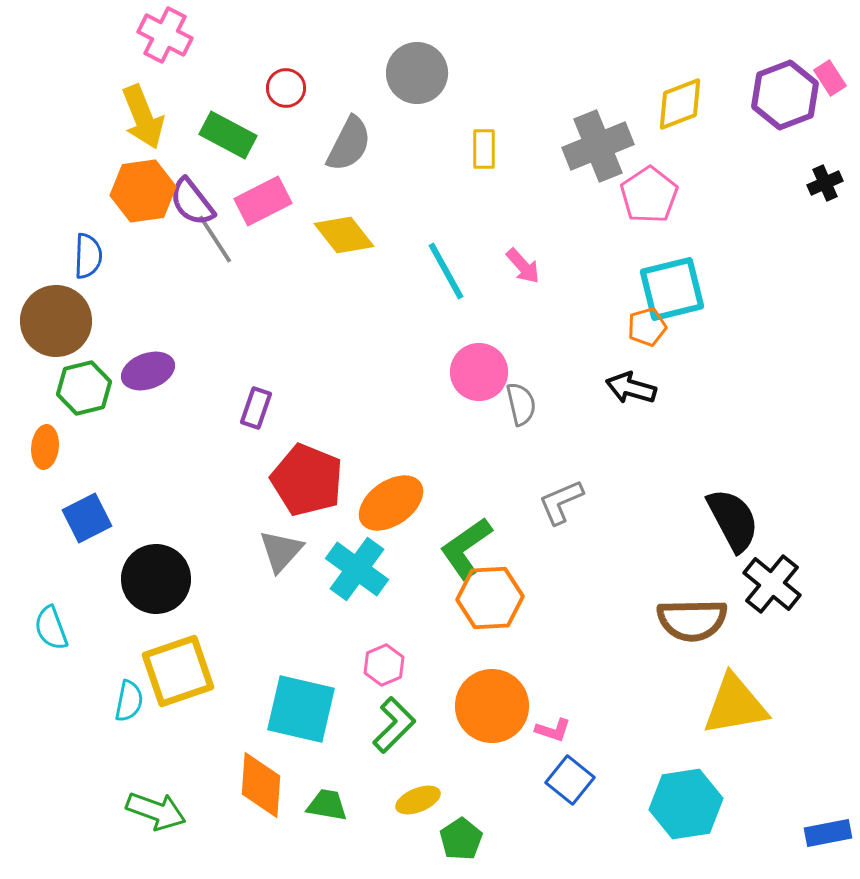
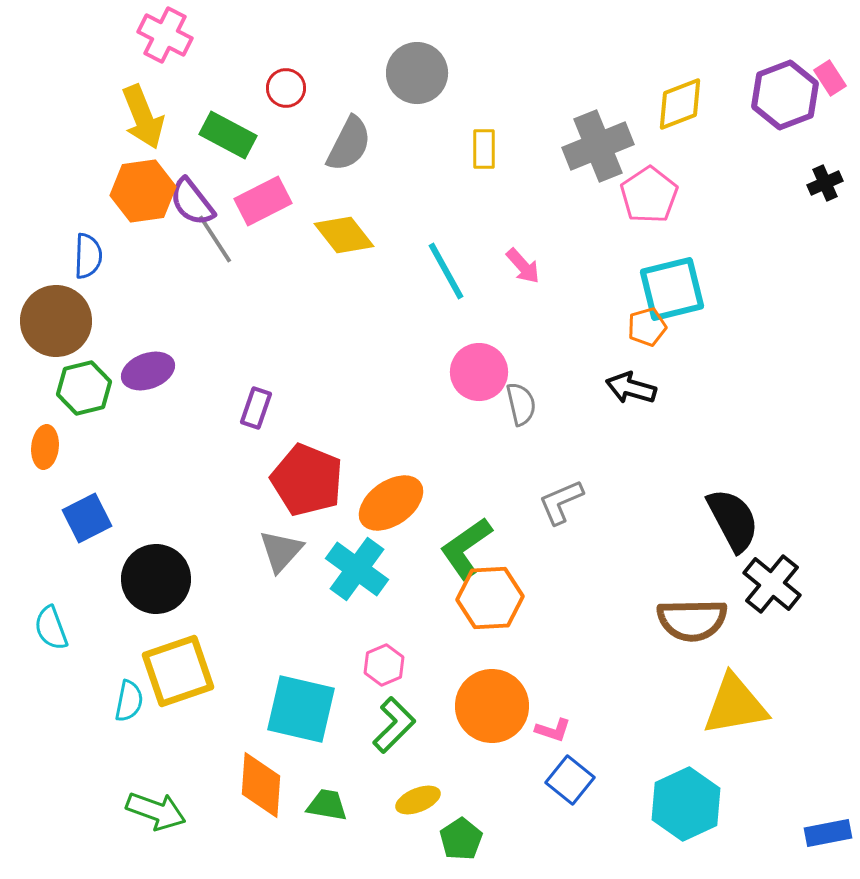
cyan hexagon at (686, 804): rotated 16 degrees counterclockwise
